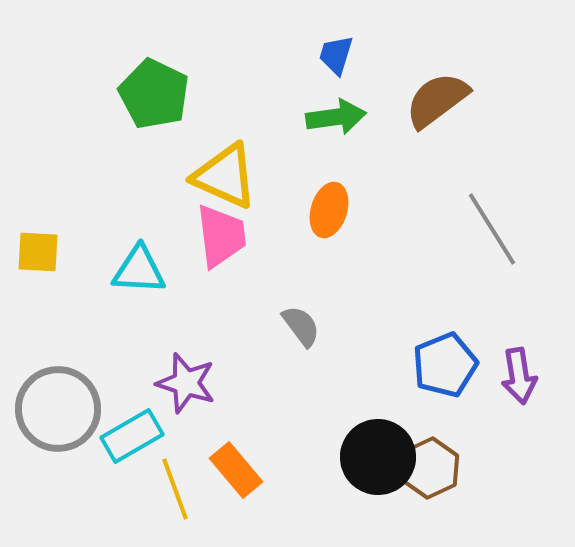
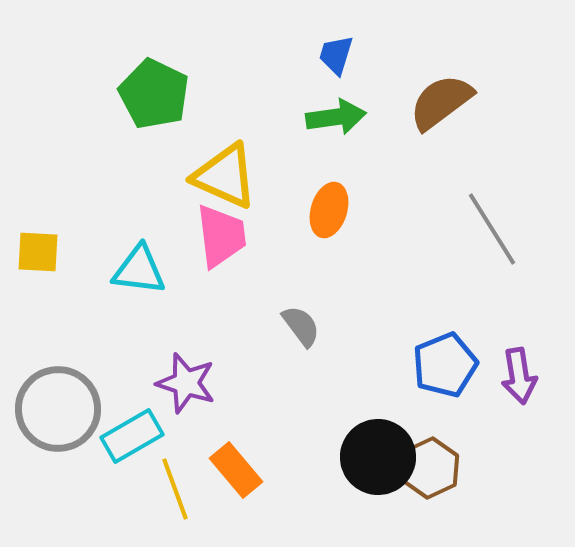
brown semicircle: moved 4 px right, 2 px down
cyan triangle: rotated 4 degrees clockwise
